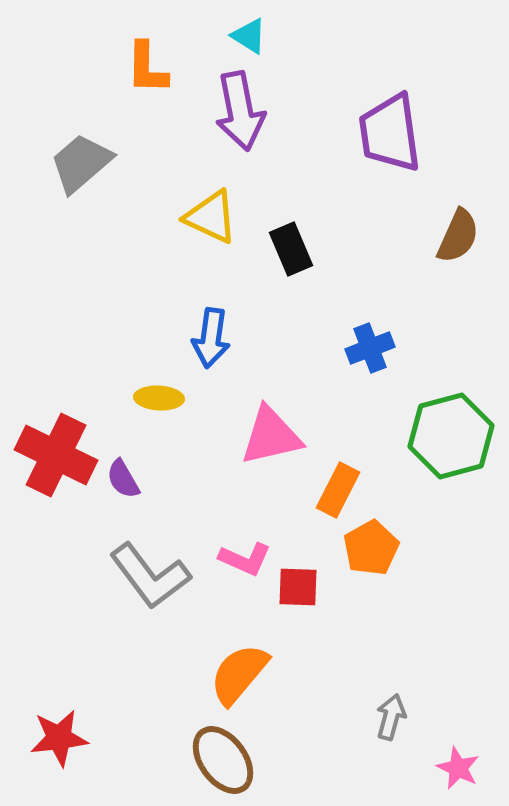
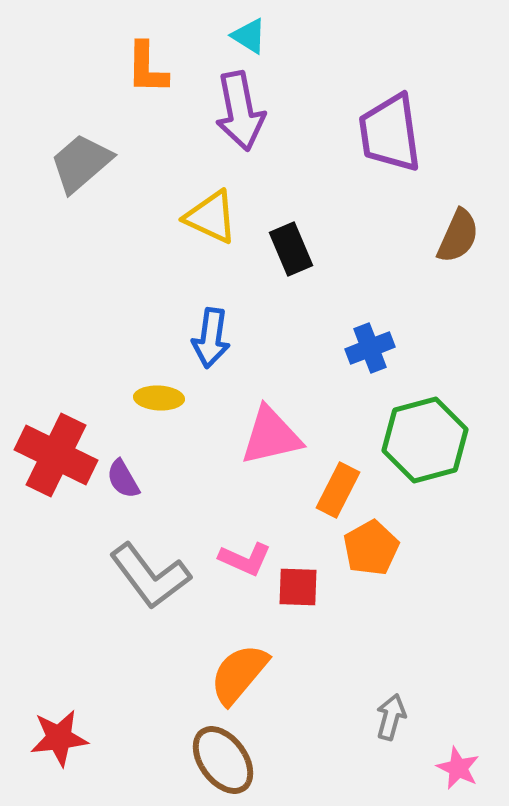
green hexagon: moved 26 px left, 4 px down
